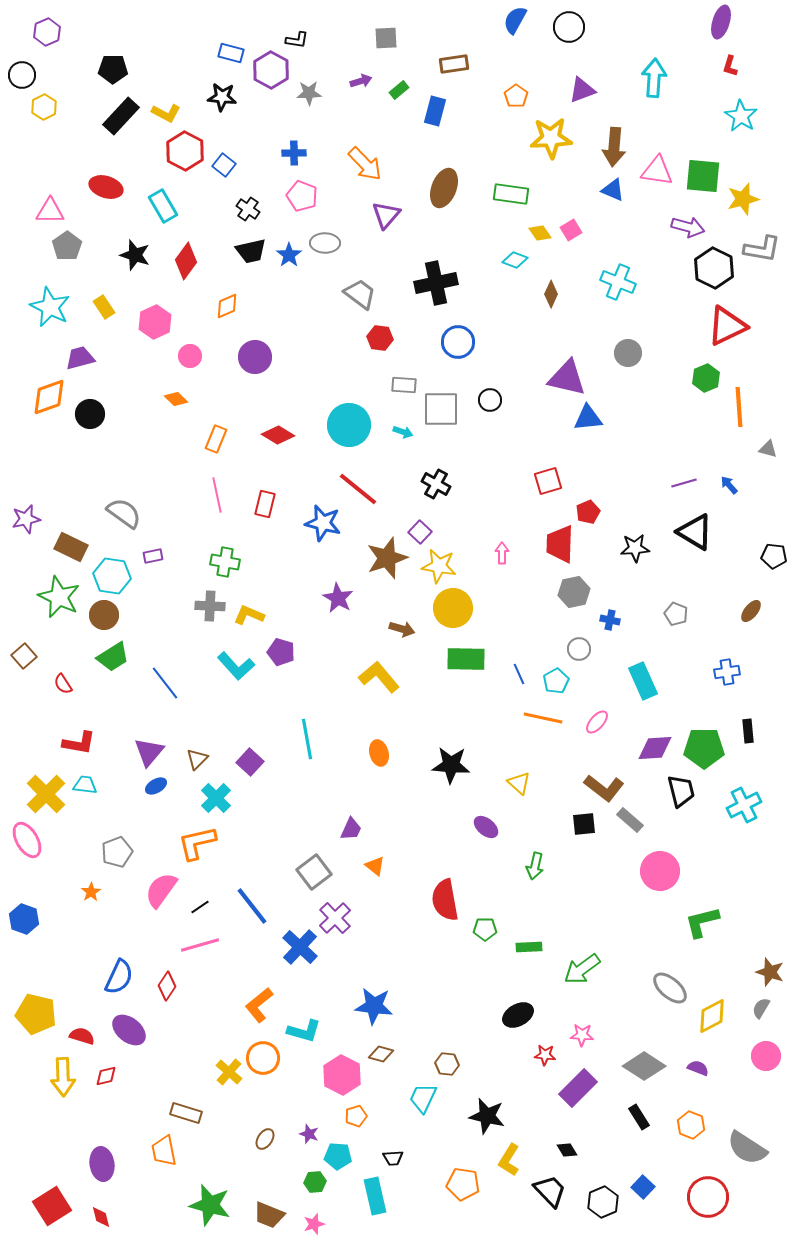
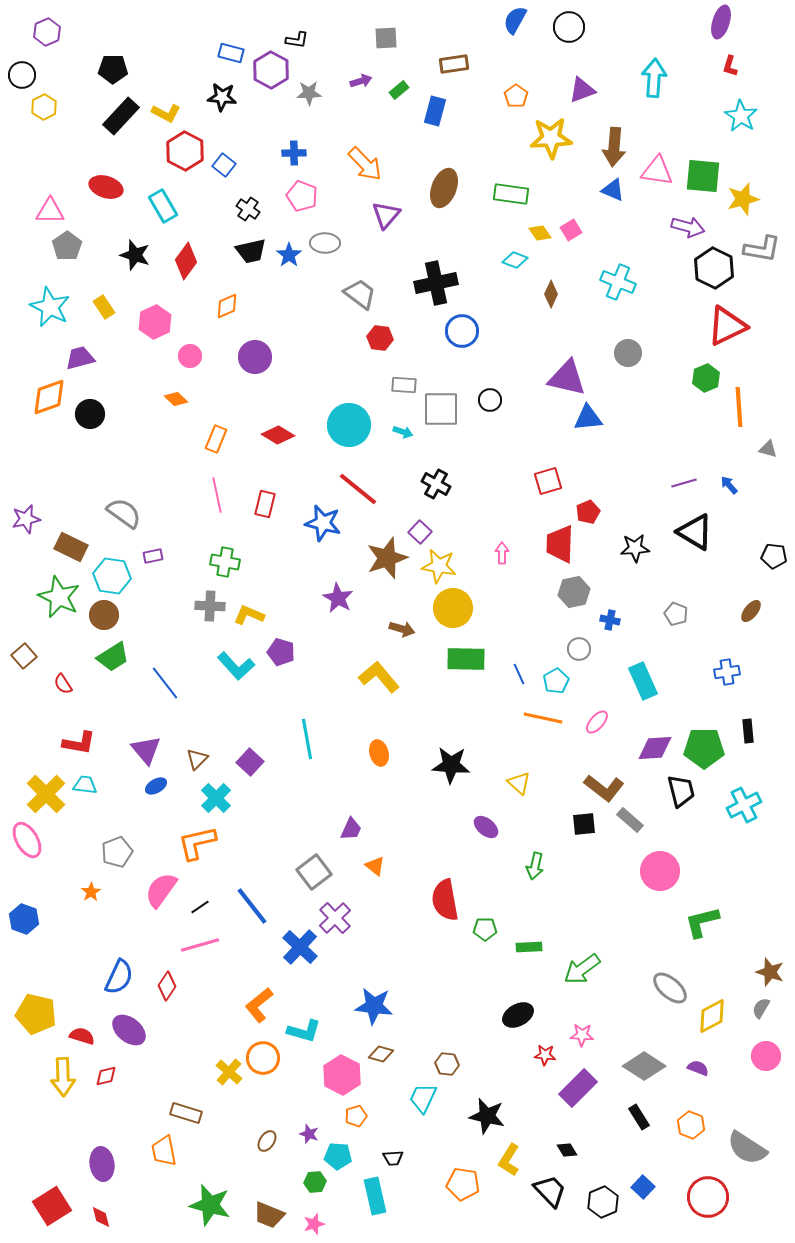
blue circle at (458, 342): moved 4 px right, 11 px up
purple triangle at (149, 752): moved 3 px left, 2 px up; rotated 20 degrees counterclockwise
brown ellipse at (265, 1139): moved 2 px right, 2 px down
